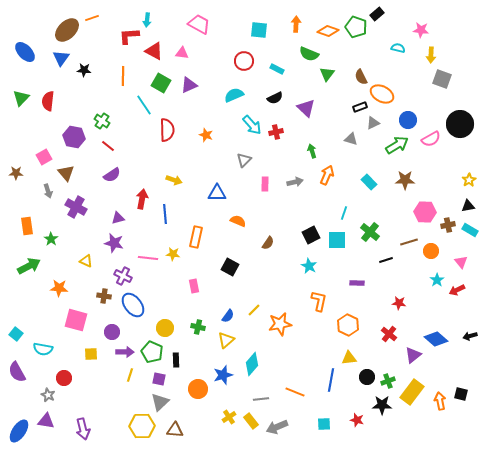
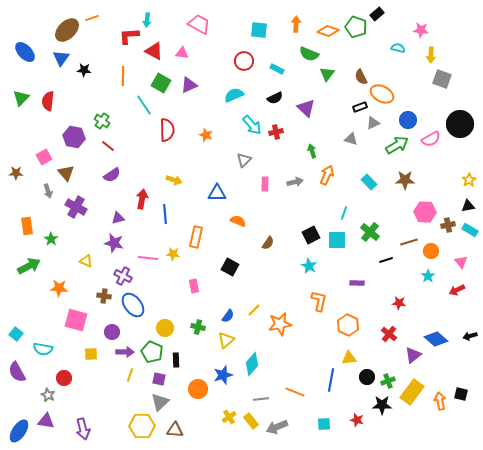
cyan star at (437, 280): moved 9 px left, 4 px up
